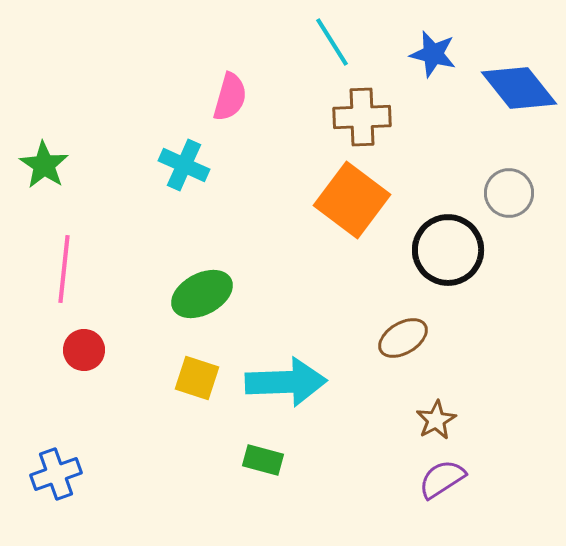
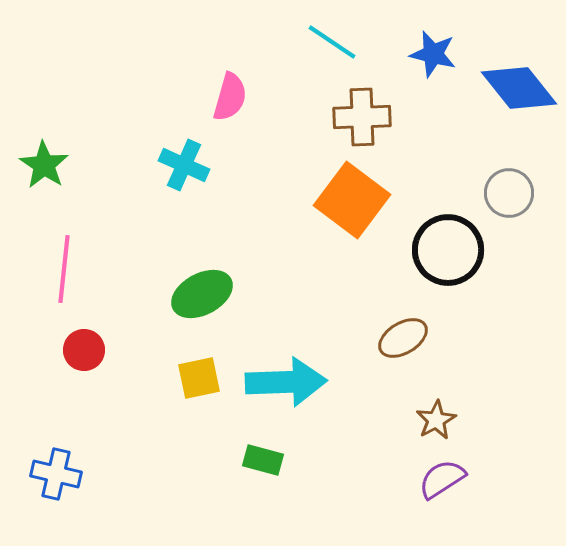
cyan line: rotated 24 degrees counterclockwise
yellow square: moved 2 px right; rotated 30 degrees counterclockwise
blue cross: rotated 33 degrees clockwise
